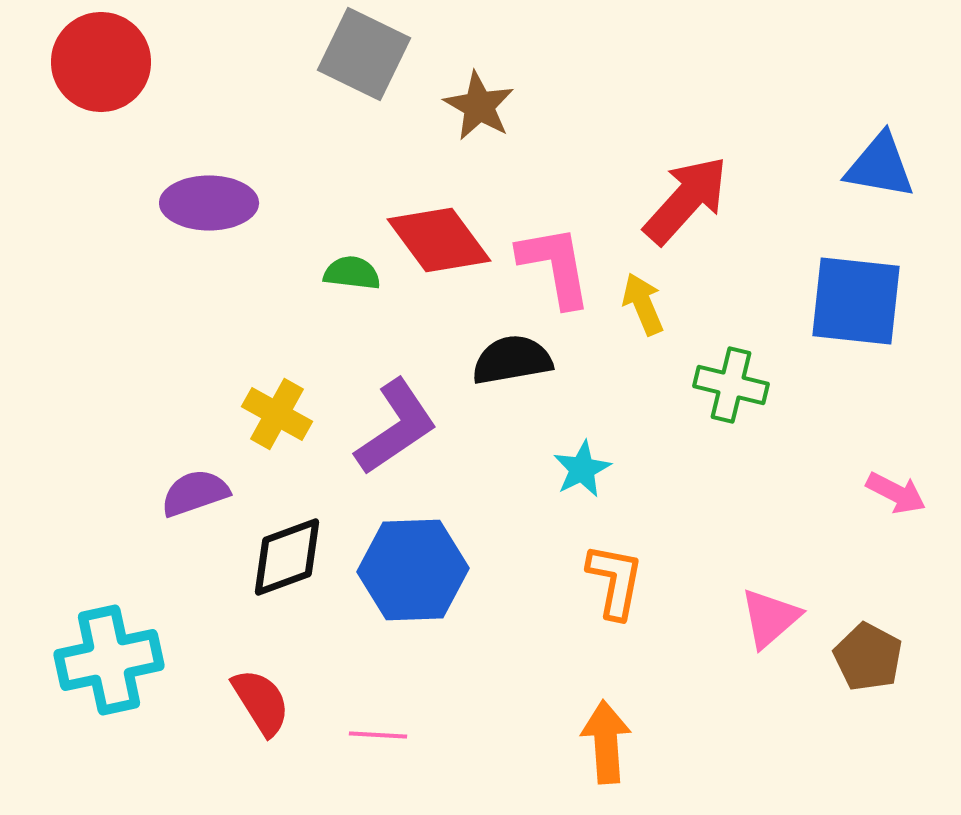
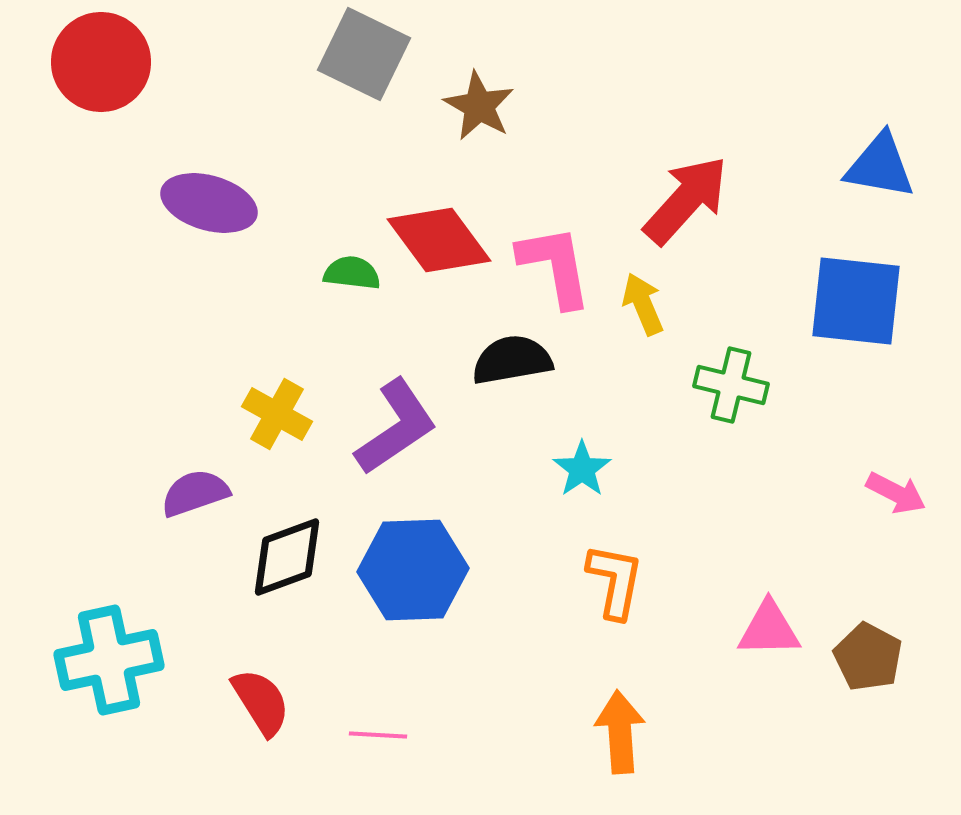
purple ellipse: rotated 16 degrees clockwise
cyan star: rotated 8 degrees counterclockwise
pink triangle: moved 1 px left, 11 px down; rotated 40 degrees clockwise
orange arrow: moved 14 px right, 10 px up
